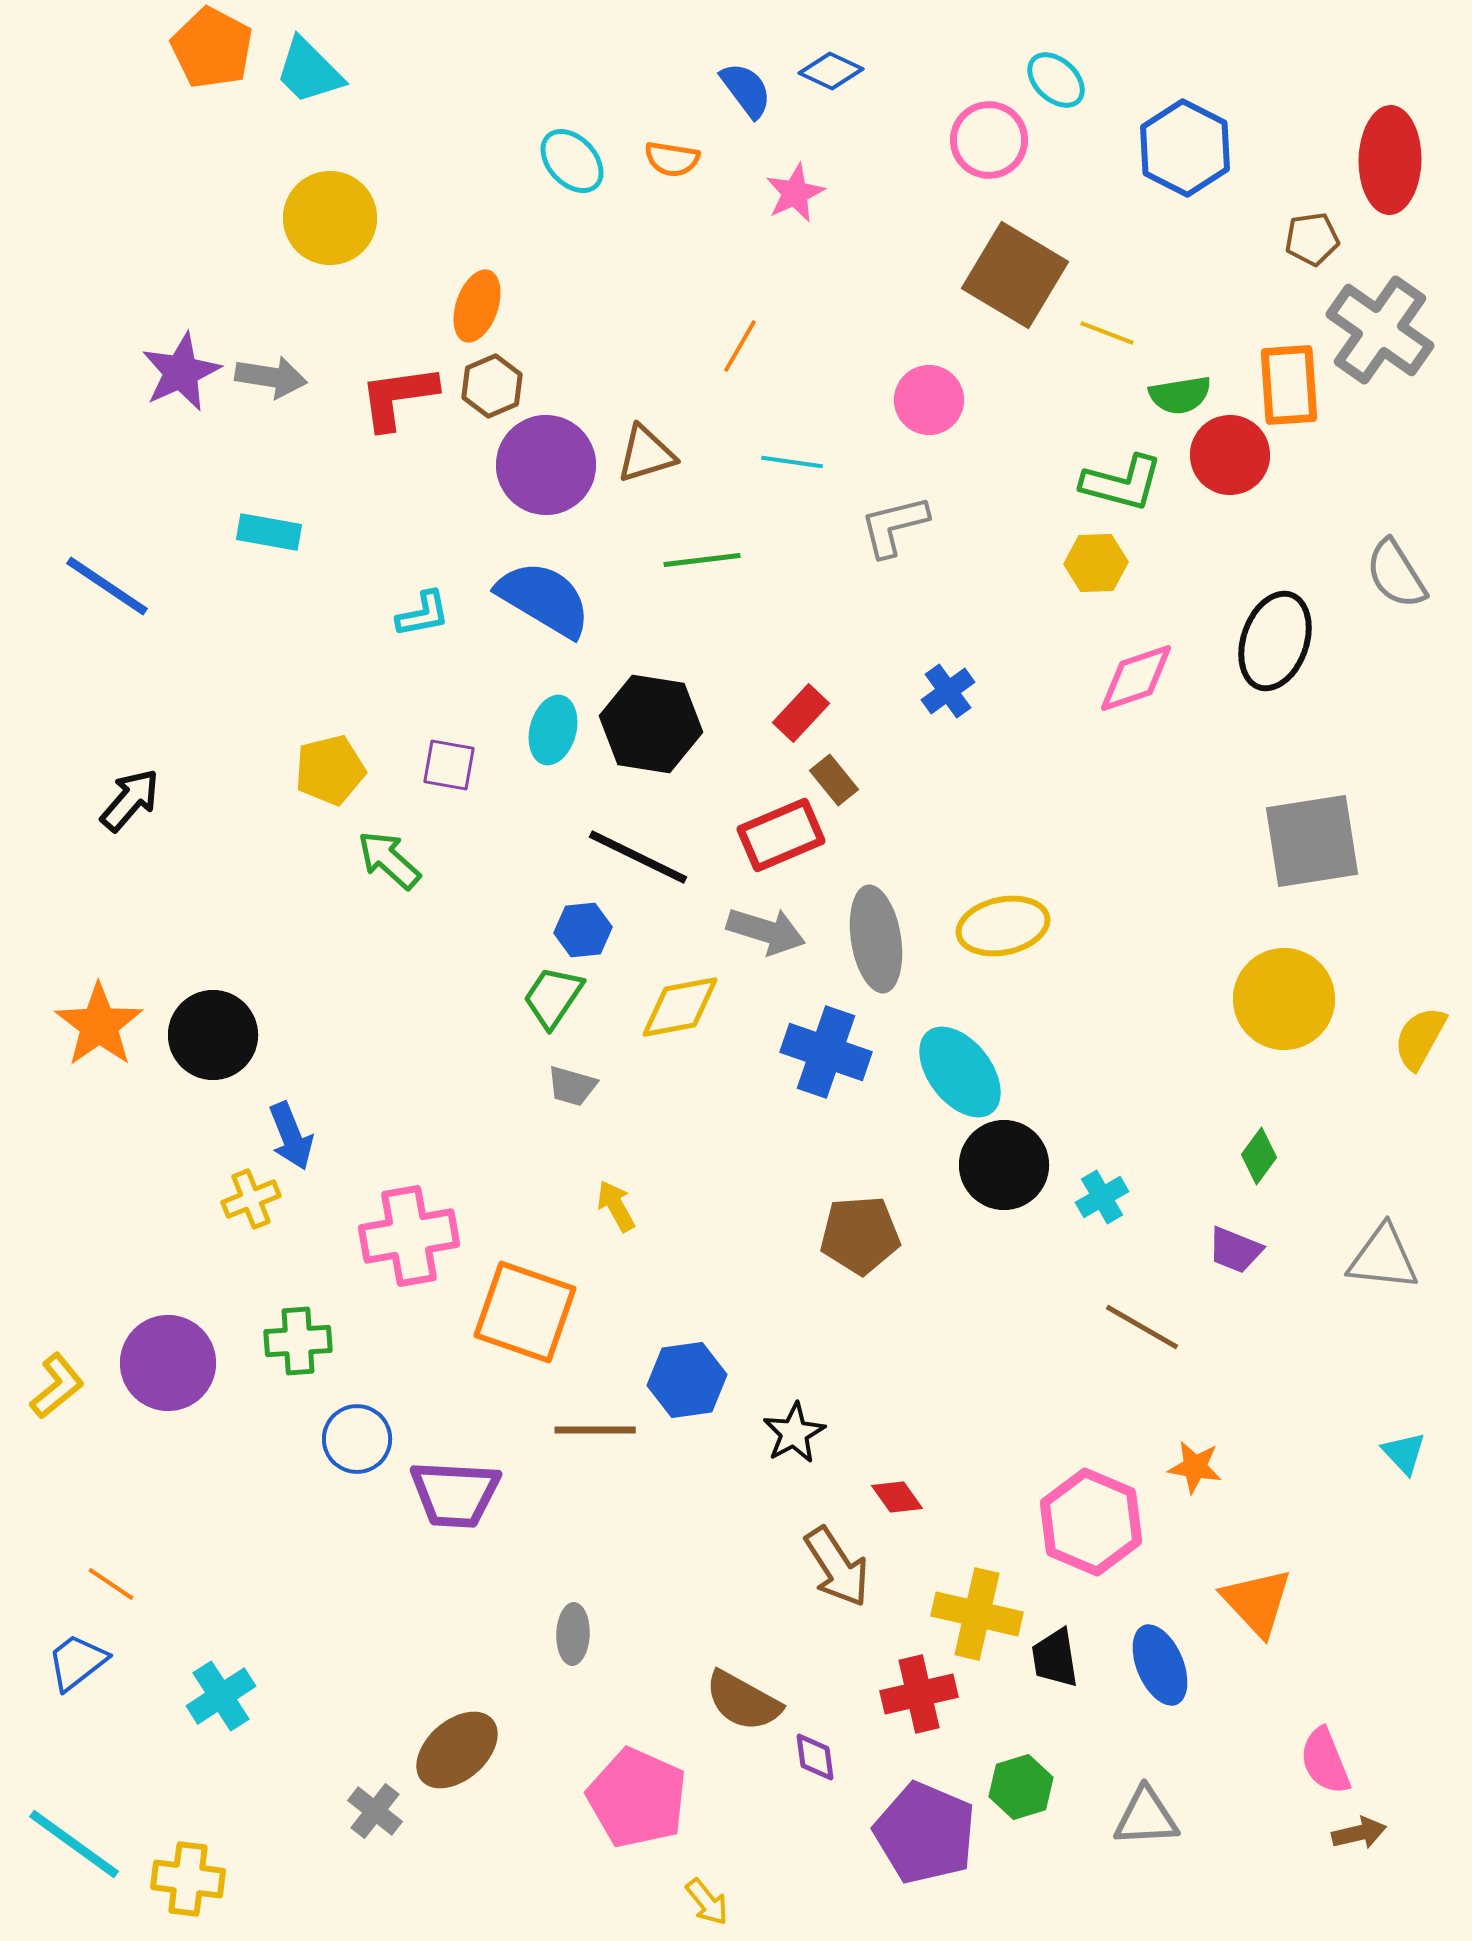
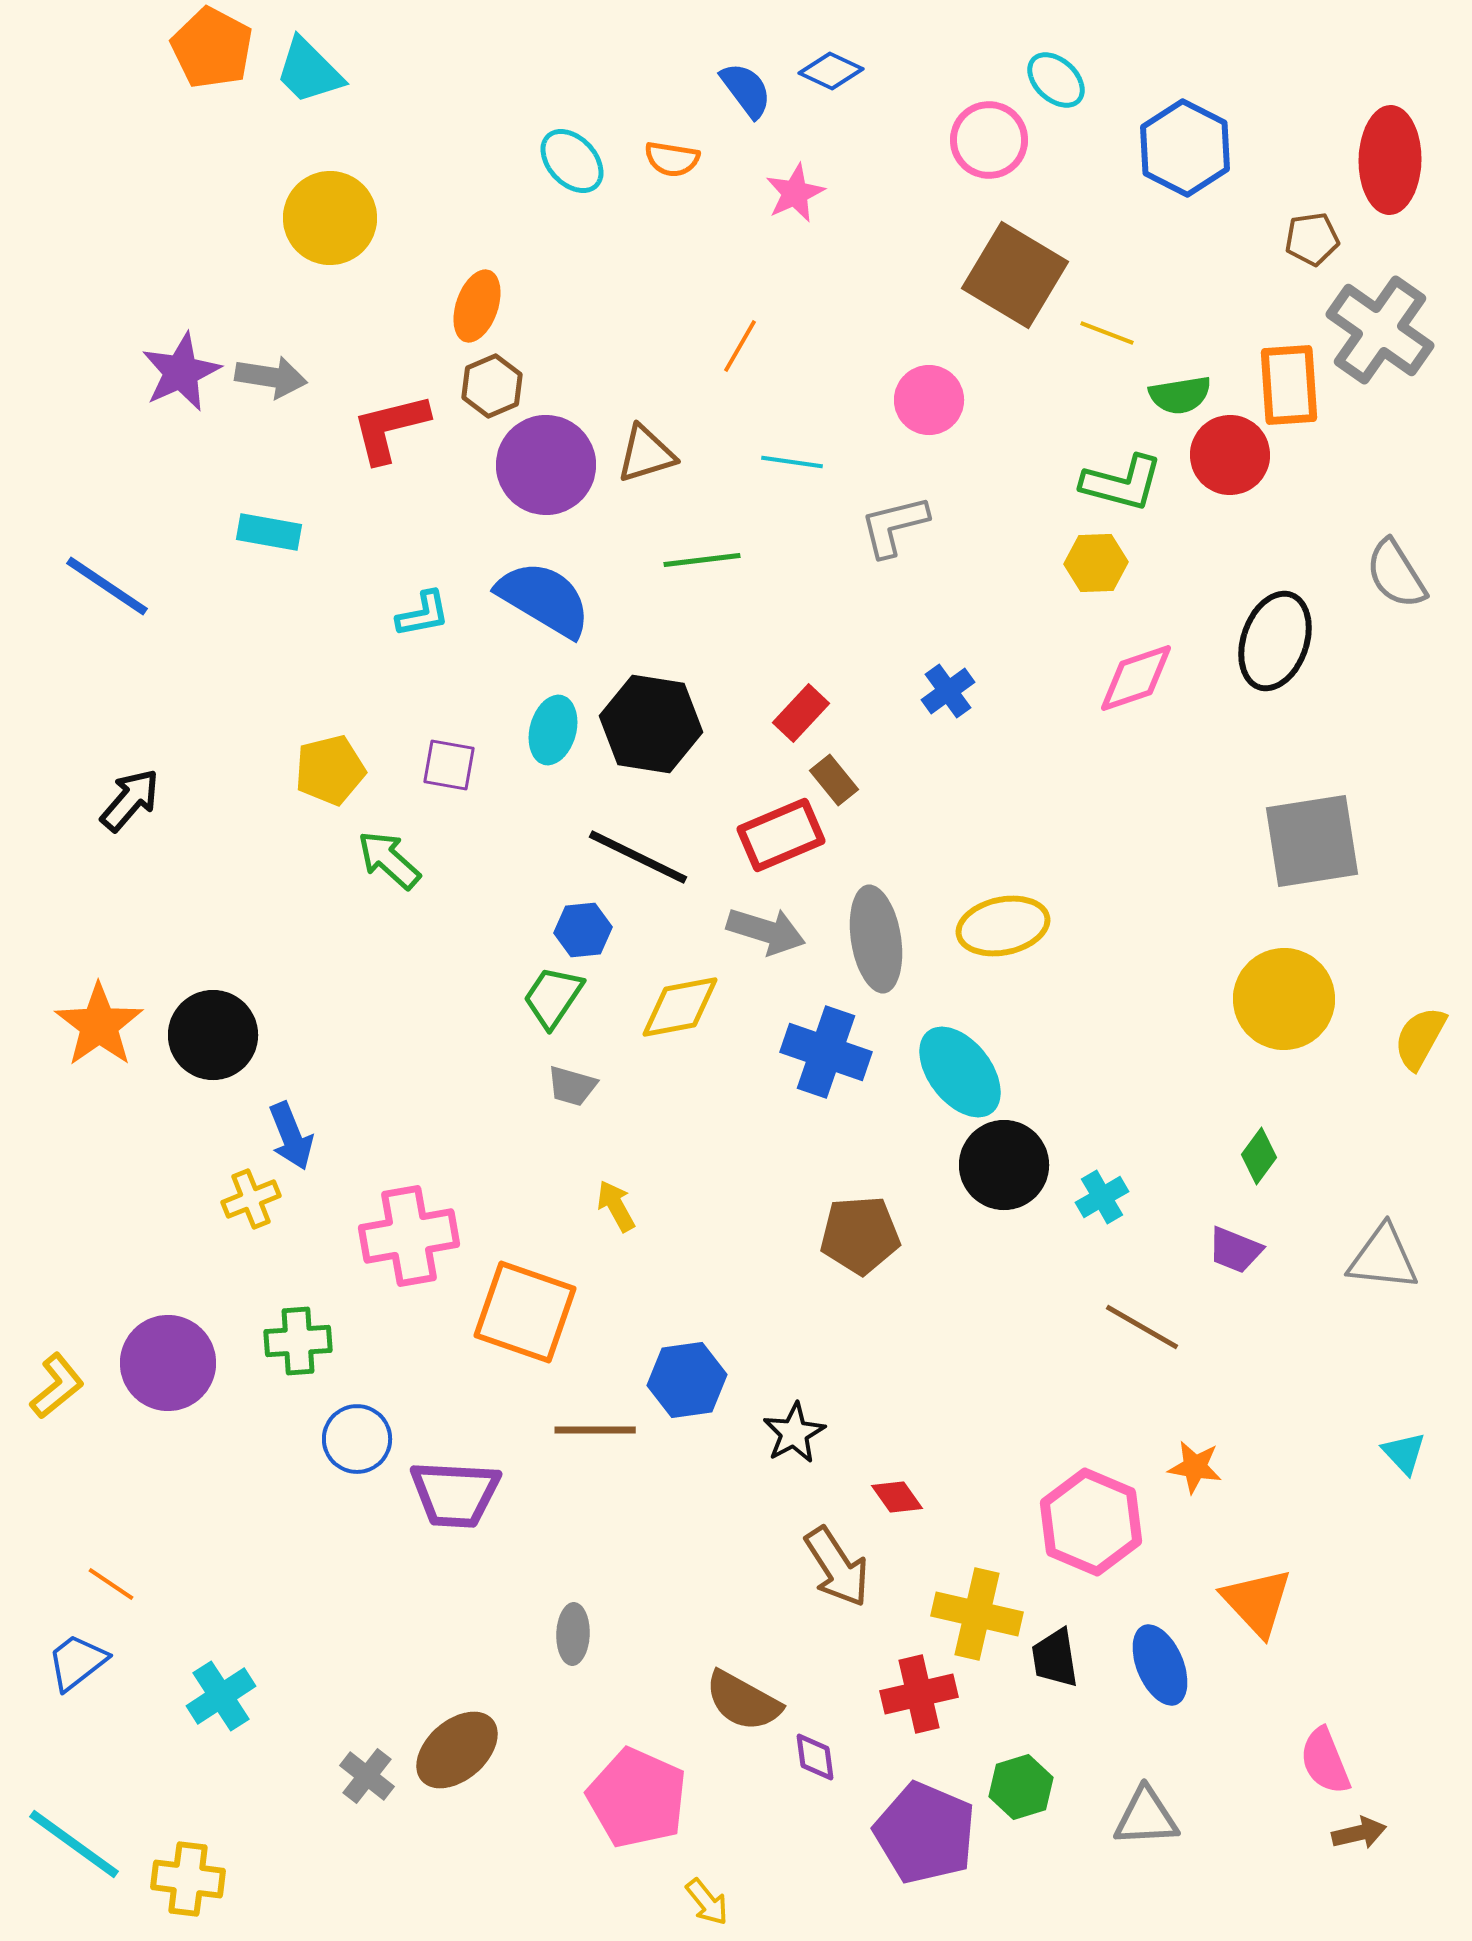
red L-shape at (398, 397): moved 8 px left, 31 px down; rotated 6 degrees counterclockwise
gray cross at (375, 1811): moved 8 px left, 35 px up
